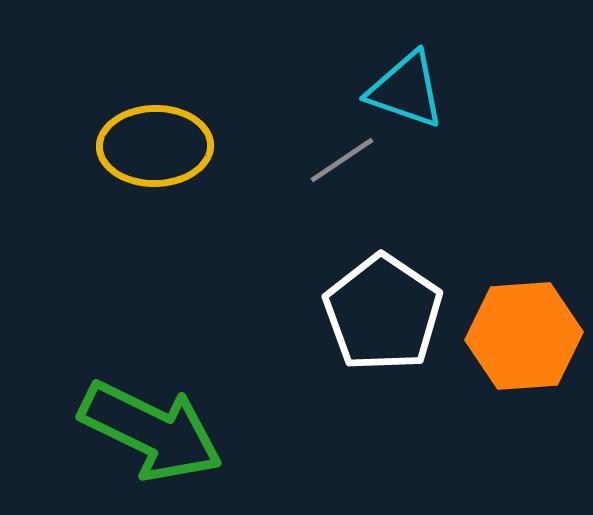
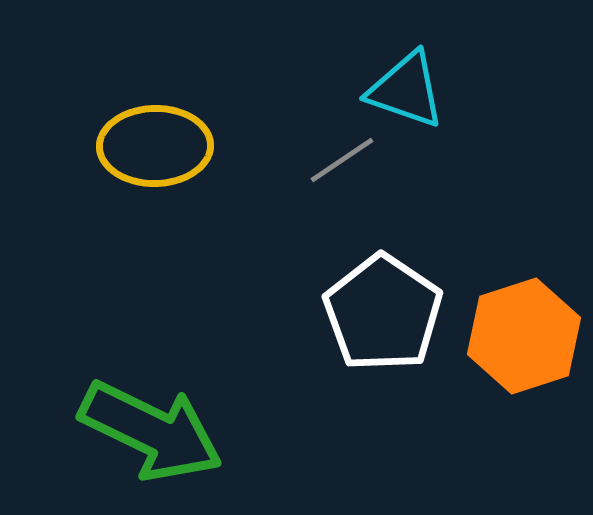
orange hexagon: rotated 14 degrees counterclockwise
